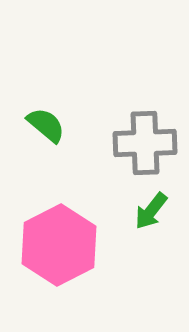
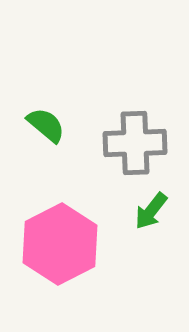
gray cross: moved 10 px left
pink hexagon: moved 1 px right, 1 px up
